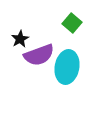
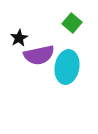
black star: moved 1 px left, 1 px up
purple semicircle: rotated 8 degrees clockwise
